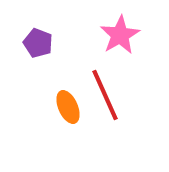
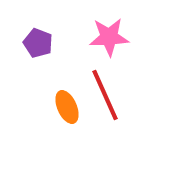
pink star: moved 11 px left, 2 px down; rotated 27 degrees clockwise
orange ellipse: moved 1 px left
